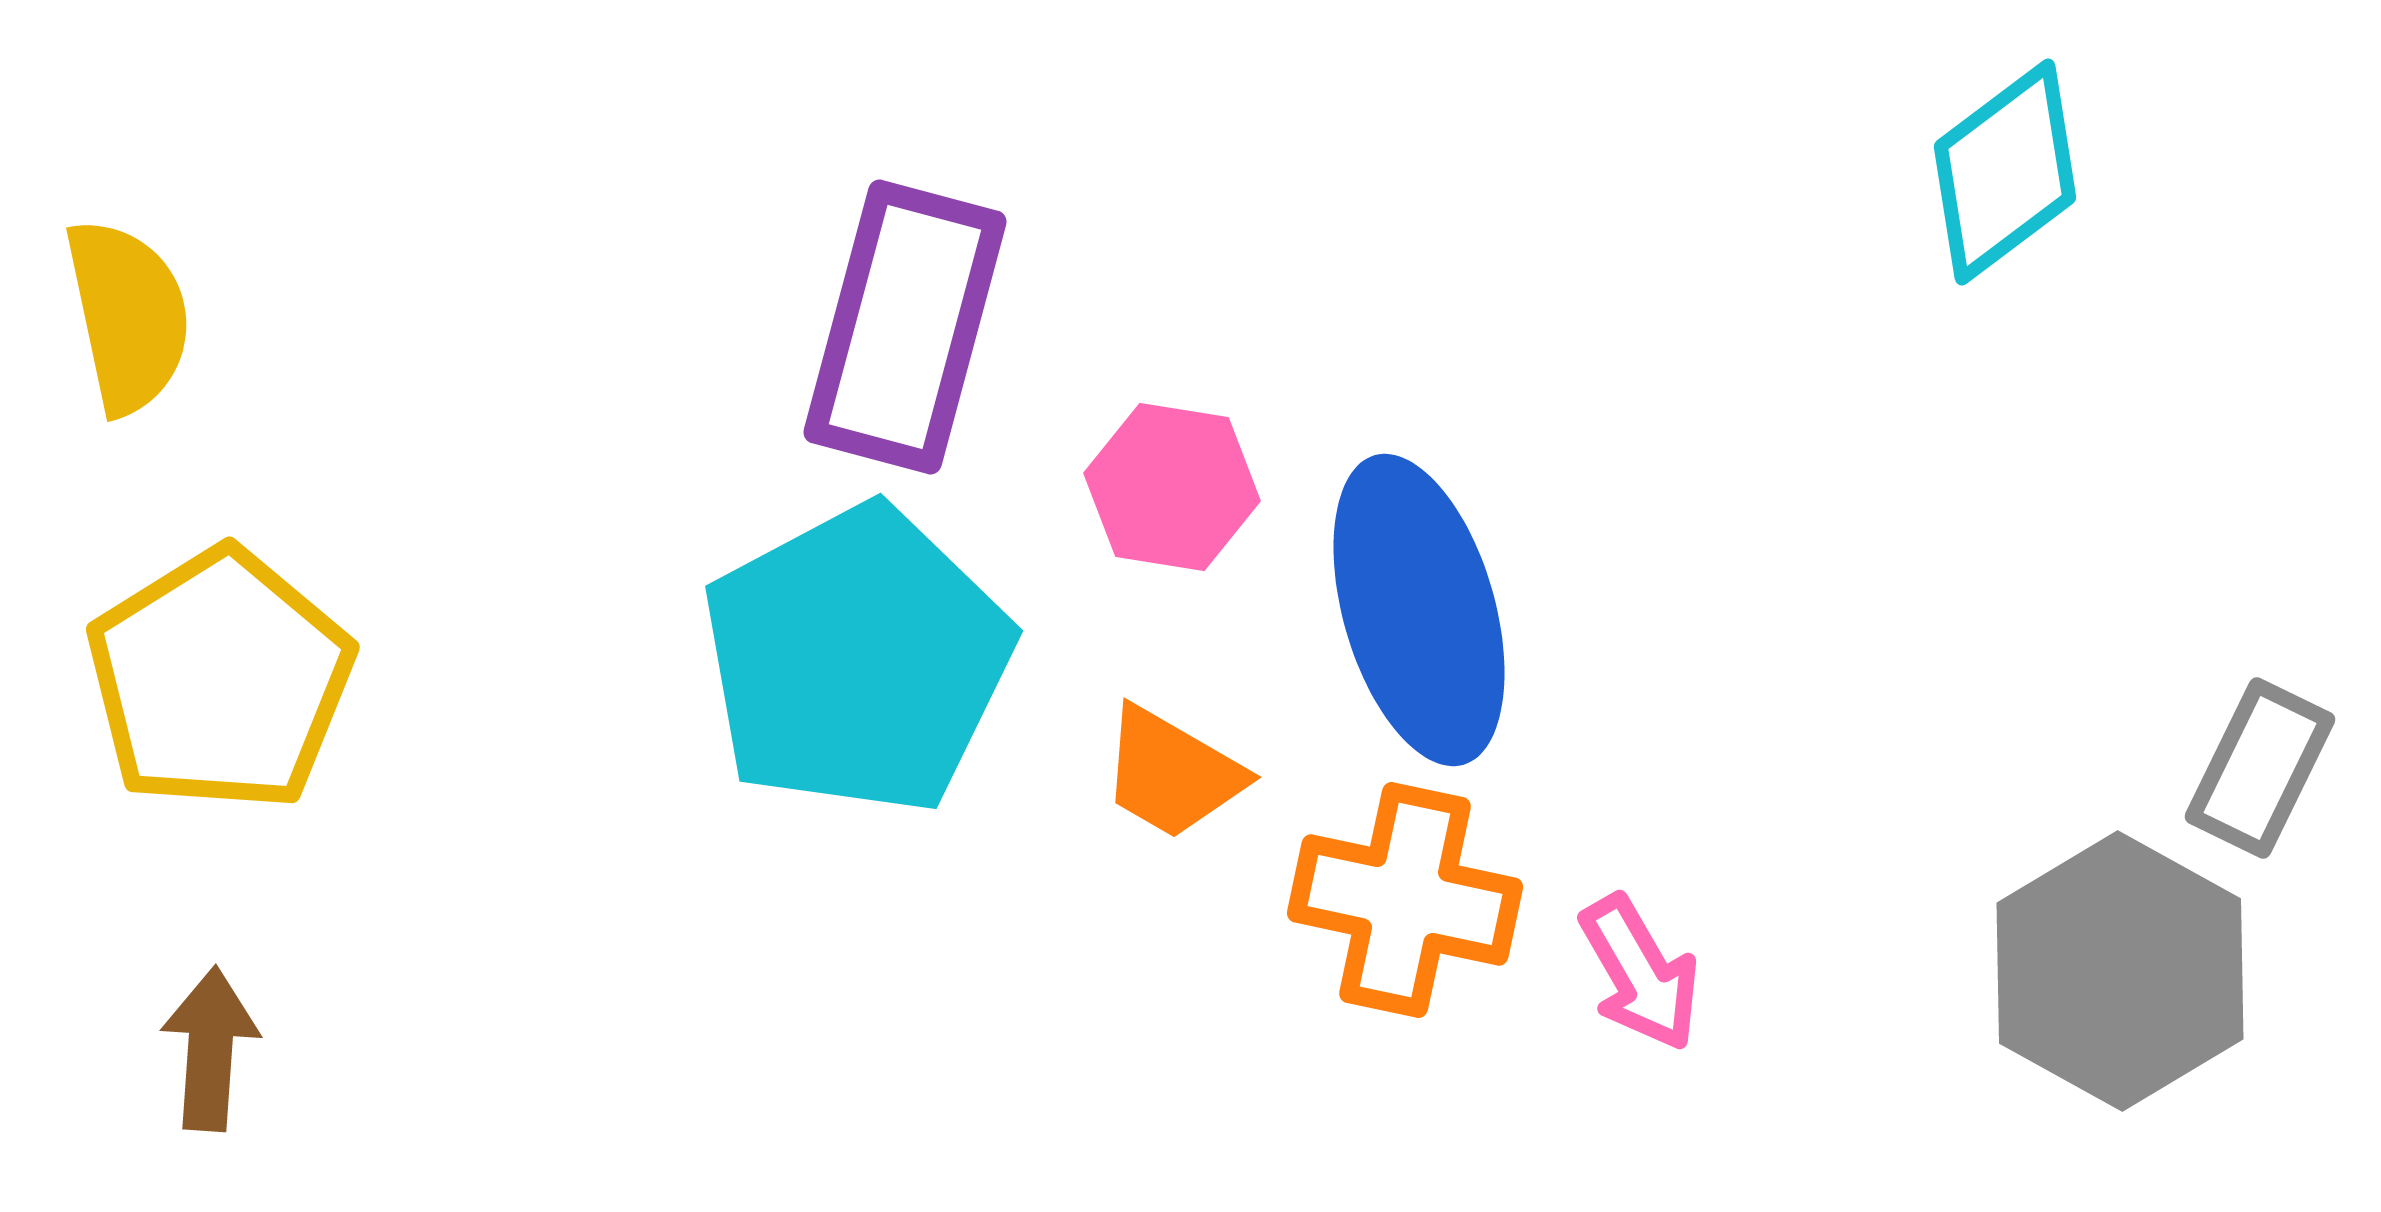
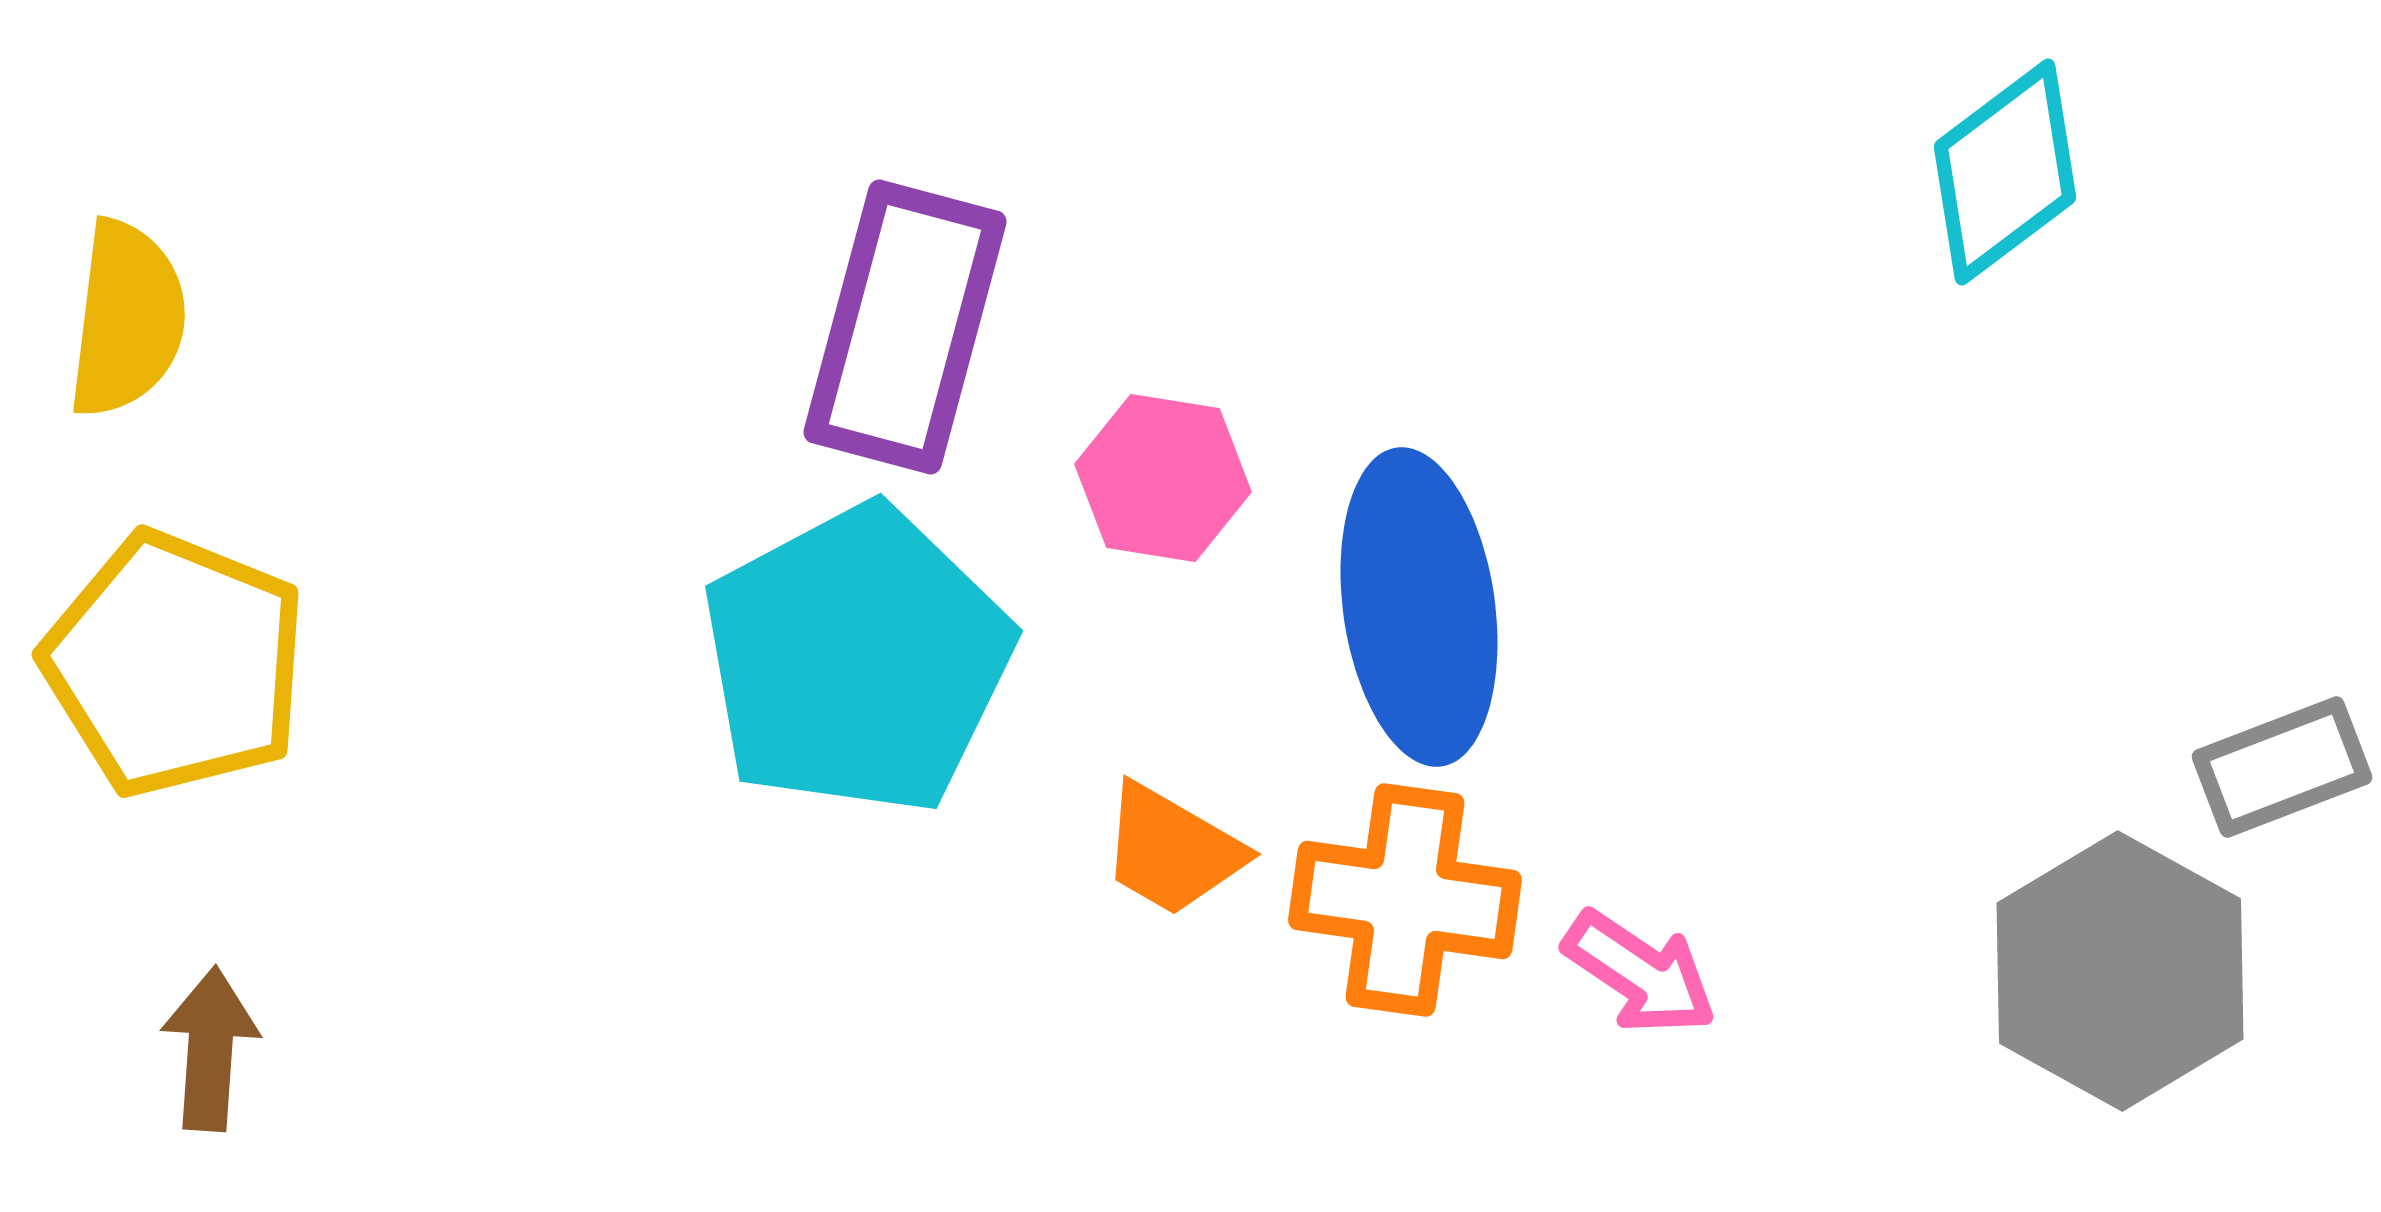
yellow semicircle: moved 1 px left, 3 px down; rotated 19 degrees clockwise
pink hexagon: moved 9 px left, 9 px up
blue ellipse: moved 3 px up; rotated 8 degrees clockwise
yellow pentagon: moved 45 px left, 16 px up; rotated 18 degrees counterclockwise
gray rectangle: moved 22 px right, 1 px up; rotated 43 degrees clockwise
orange trapezoid: moved 77 px down
orange cross: rotated 4 degrees counterclockwise
pink arrow: rotated 26 degrees counterclockwise
